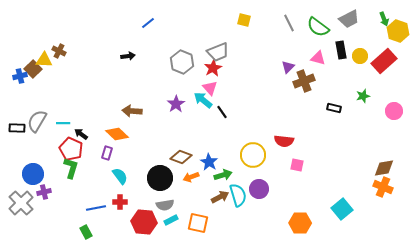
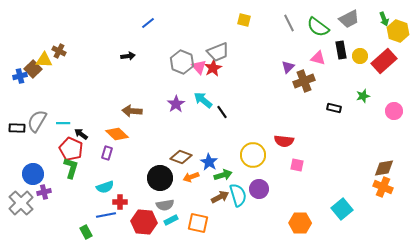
pink triangle at (210, 88): moved 11 px left, 21 px up
cyan semicircle at (120, 176): moved 15 px left, 11 px down; rotated 108 degrees clockwise
blue line at (96, 208): moved 10 px right, 7 px down
